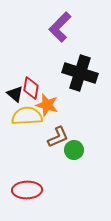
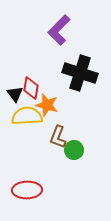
purple L-shape: moved 1 px left, 3 px down
black triangle: rotated 12 degrees clockwise
brown L-shape: rotated 135 degrees clockwise
